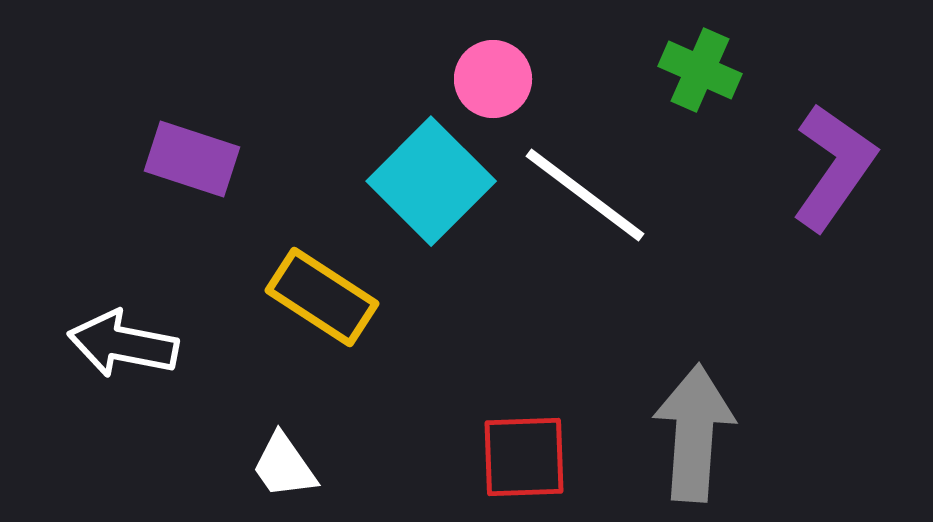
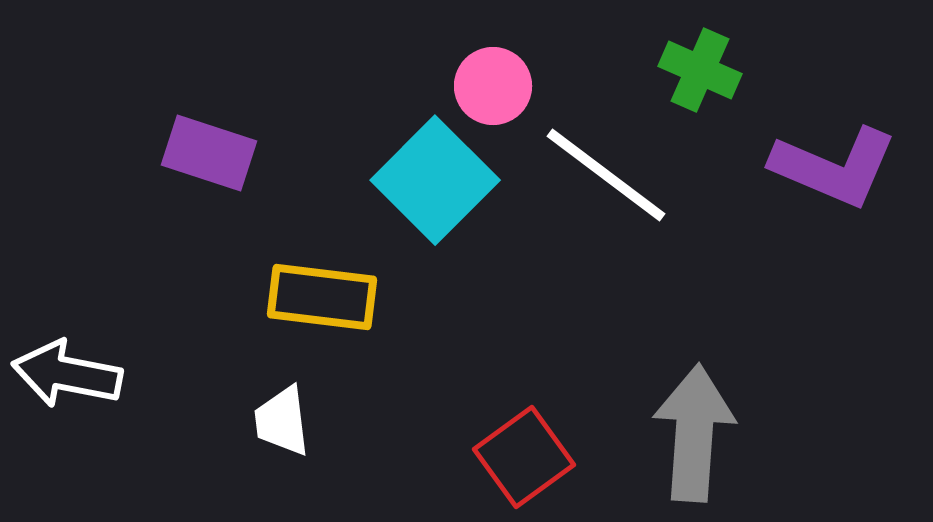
pink circle: moved 7 px down
purple rectangle: moved 17 px right, 6 px up
purple L-shape: rotated 78 degrees clockwise
cyan square: moved 4 px right, 1 px up
white line: moved 21 px right, 20 px up
yellow rectangle: rotated 26 degrees counterclockwise
white arrow: moved 56 px left, 30 px down
red square: rotated 34 degrees counterclockwise
white trapezoid: moved 2 px left, 45 px up; rotated 28 degrees clockwise
